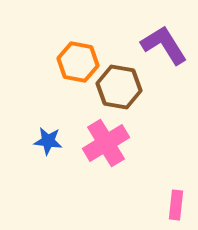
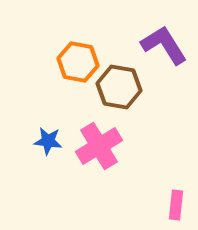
pink cross: moved 7 px left, 3 px down
